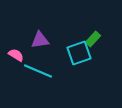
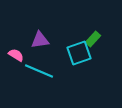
cyan line: moved 1 px right
